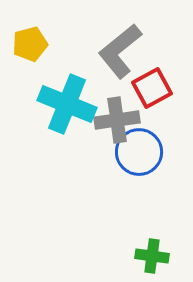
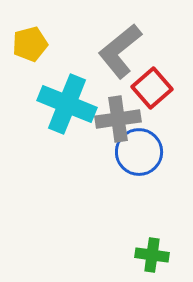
red square: rotated 12 degrees counterclockwise
gray cross: moved 1 px right, 1 px up
green cross: moved 1 px up
